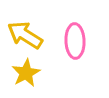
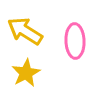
yellow arrow: moved 4 px up
